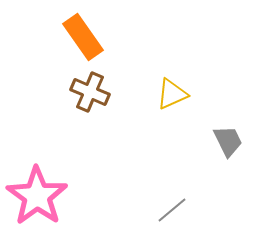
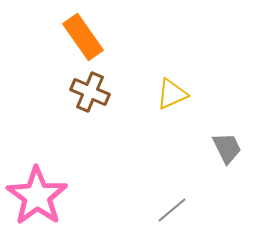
gray trapezoid: moved 1 px left, 7 px down
